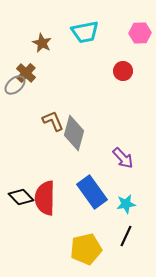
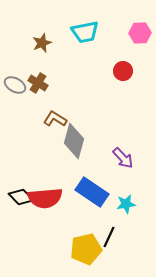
brown star: rotated 24 degrees clockwise
brown cross: moved 12 px right, 10 px down; rotated 12 degrees counterclockwise
gray ellipse: rotated 70 degrees clockwise
brown L-shape: moved 2 px right, 2 px up; rotated 35 degrees counterclockwise
gray diamond: moved 8 px down
blue rectangle: rotated 20 degrees counterclockwise
red semicircle: rotated 96 degrees counterclockwise
black line: moved 17 px left, 1 px down
